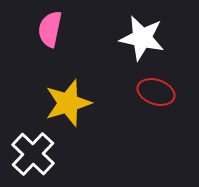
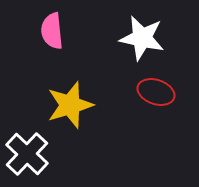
pink semicircle: moved 2 px right, 2 px down; rotated 18 degrees counterclockwise
yellow star: moved 2 px right, 2 px down
white cross: moved 6 px left
